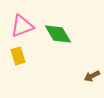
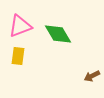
pink triangle: moved 2 px left
yellow rectangle: rotated 24 degrees clockwise
